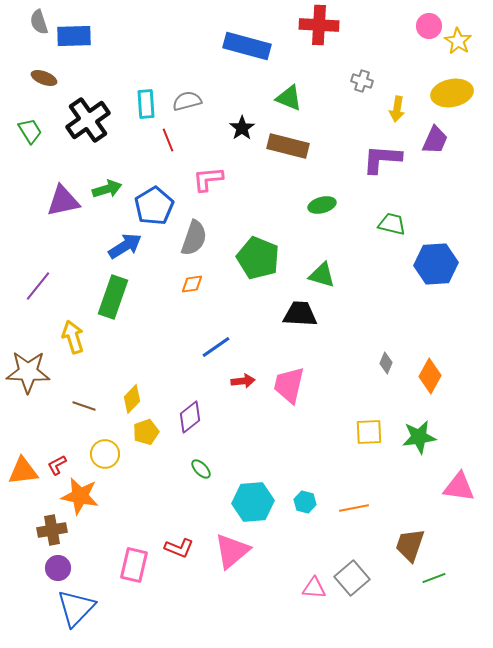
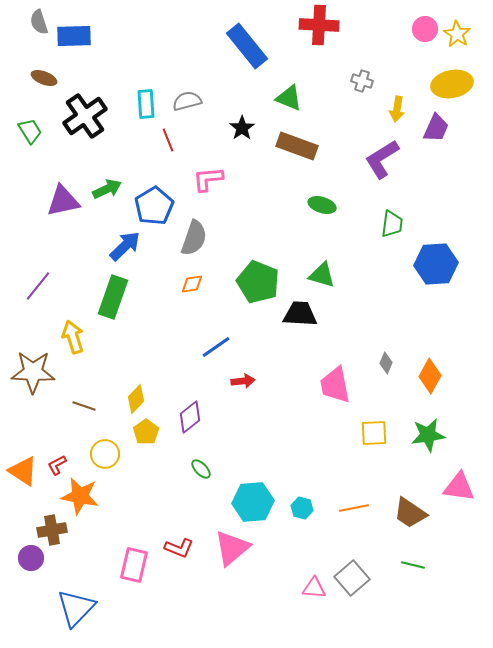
pink circle at (429, 26): moved 4 px left, 3 px down
yellow star at (458, 41): moved 1 px left, 7 px up
blue rectangle at (247, 46): rotated 36 degrees clockwise
yellow ellipse at (452, 93): moved 9 px up
black cross at (88, 120): moved 3 px left, 4 px up
purple trapezoid at (435, 140): moved 1 px right, 12 px up
brown rectangle at (288, 146): moved 9 px right; rotated 6 degrees clockwise
purple L-shape at (382, 159): rotated 36 degrees counterclockwise
green arrow at (107, 189): rotated 8 degrees counterclockwise
green ellipse at (322, 205): rotated 32 degrees clockwise
green trapezoid at (392, 224): rotated 84 degrees clockwise
blue arrow at (125, 246): rotated 12 degrees counterclockwise
green pentagon at (258, 258): moved 24 px down
brown star at (28, 372): moved 5 px right
pink trapezoid at (289, 385): moved 46 px right; rotated 24 degrees counterclockwise
yellow diamond at (132, 399): moved 4 px right
yellow pentagon at (146, 432): rotated 15 degrees counterclockwise
yellow square at (369, 432): moved 5 px right, 1 px down
green star at (419, 437): moved 9 px right, 2 px up
orange triangle at (23, 471): rotated 40 degrees clockwise
cyan hexagon at (305, 502): moved 3 px left, 6 px down
brown trapezoid at (410, 545): moved 32 px up; rotated 75 degrees counterclockwise
pink triangle at (232, 551): moved 3 px up
purple circle at (58, 568): moved 27 px left, 10 px up
green line at (434, 578): moved 21 px left, 13 px up; rotated 35 degrees clockwise
